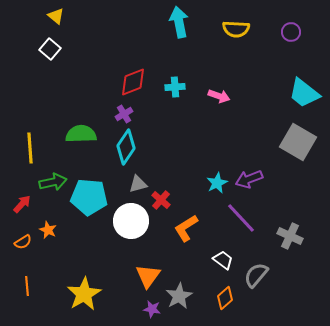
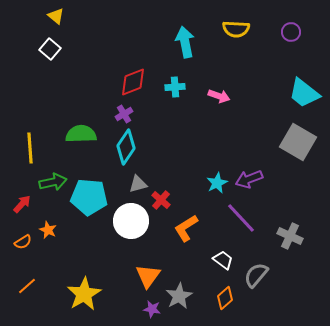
cyan arrow: moved 6 px right, 20 px down
orange line: rotated 54 degrees clockwise
